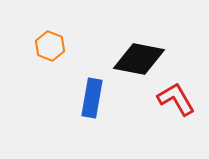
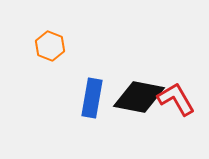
black diamond: moved 38 px down
